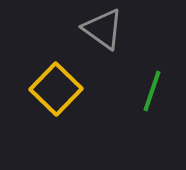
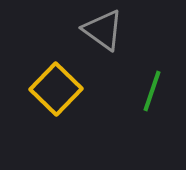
gray triangle: moved 1 px down
